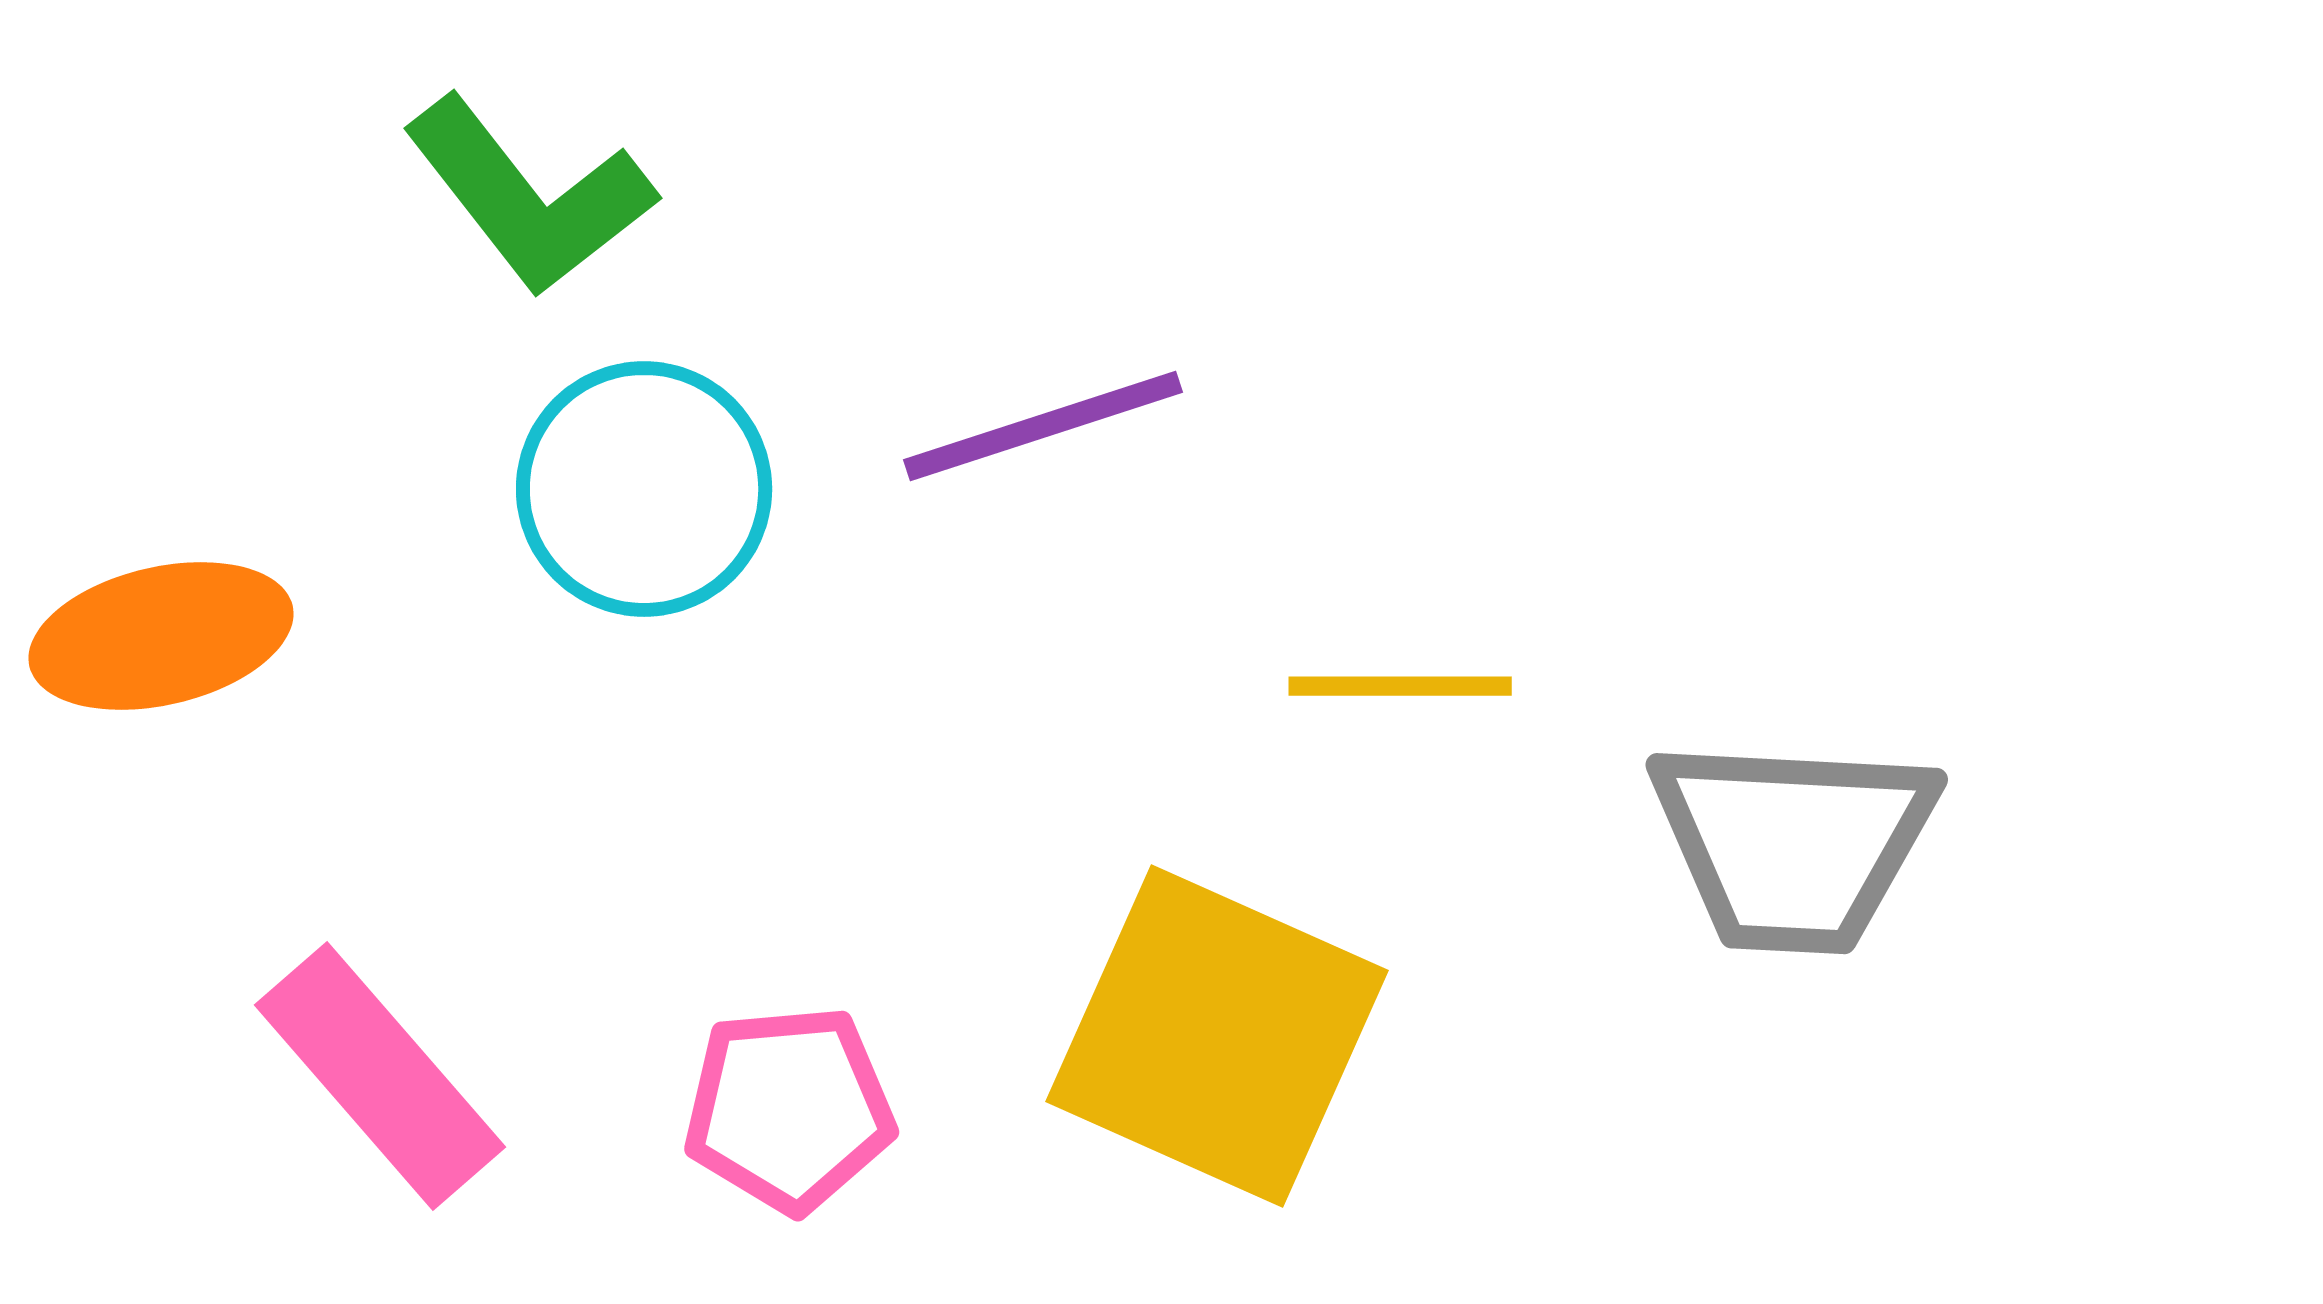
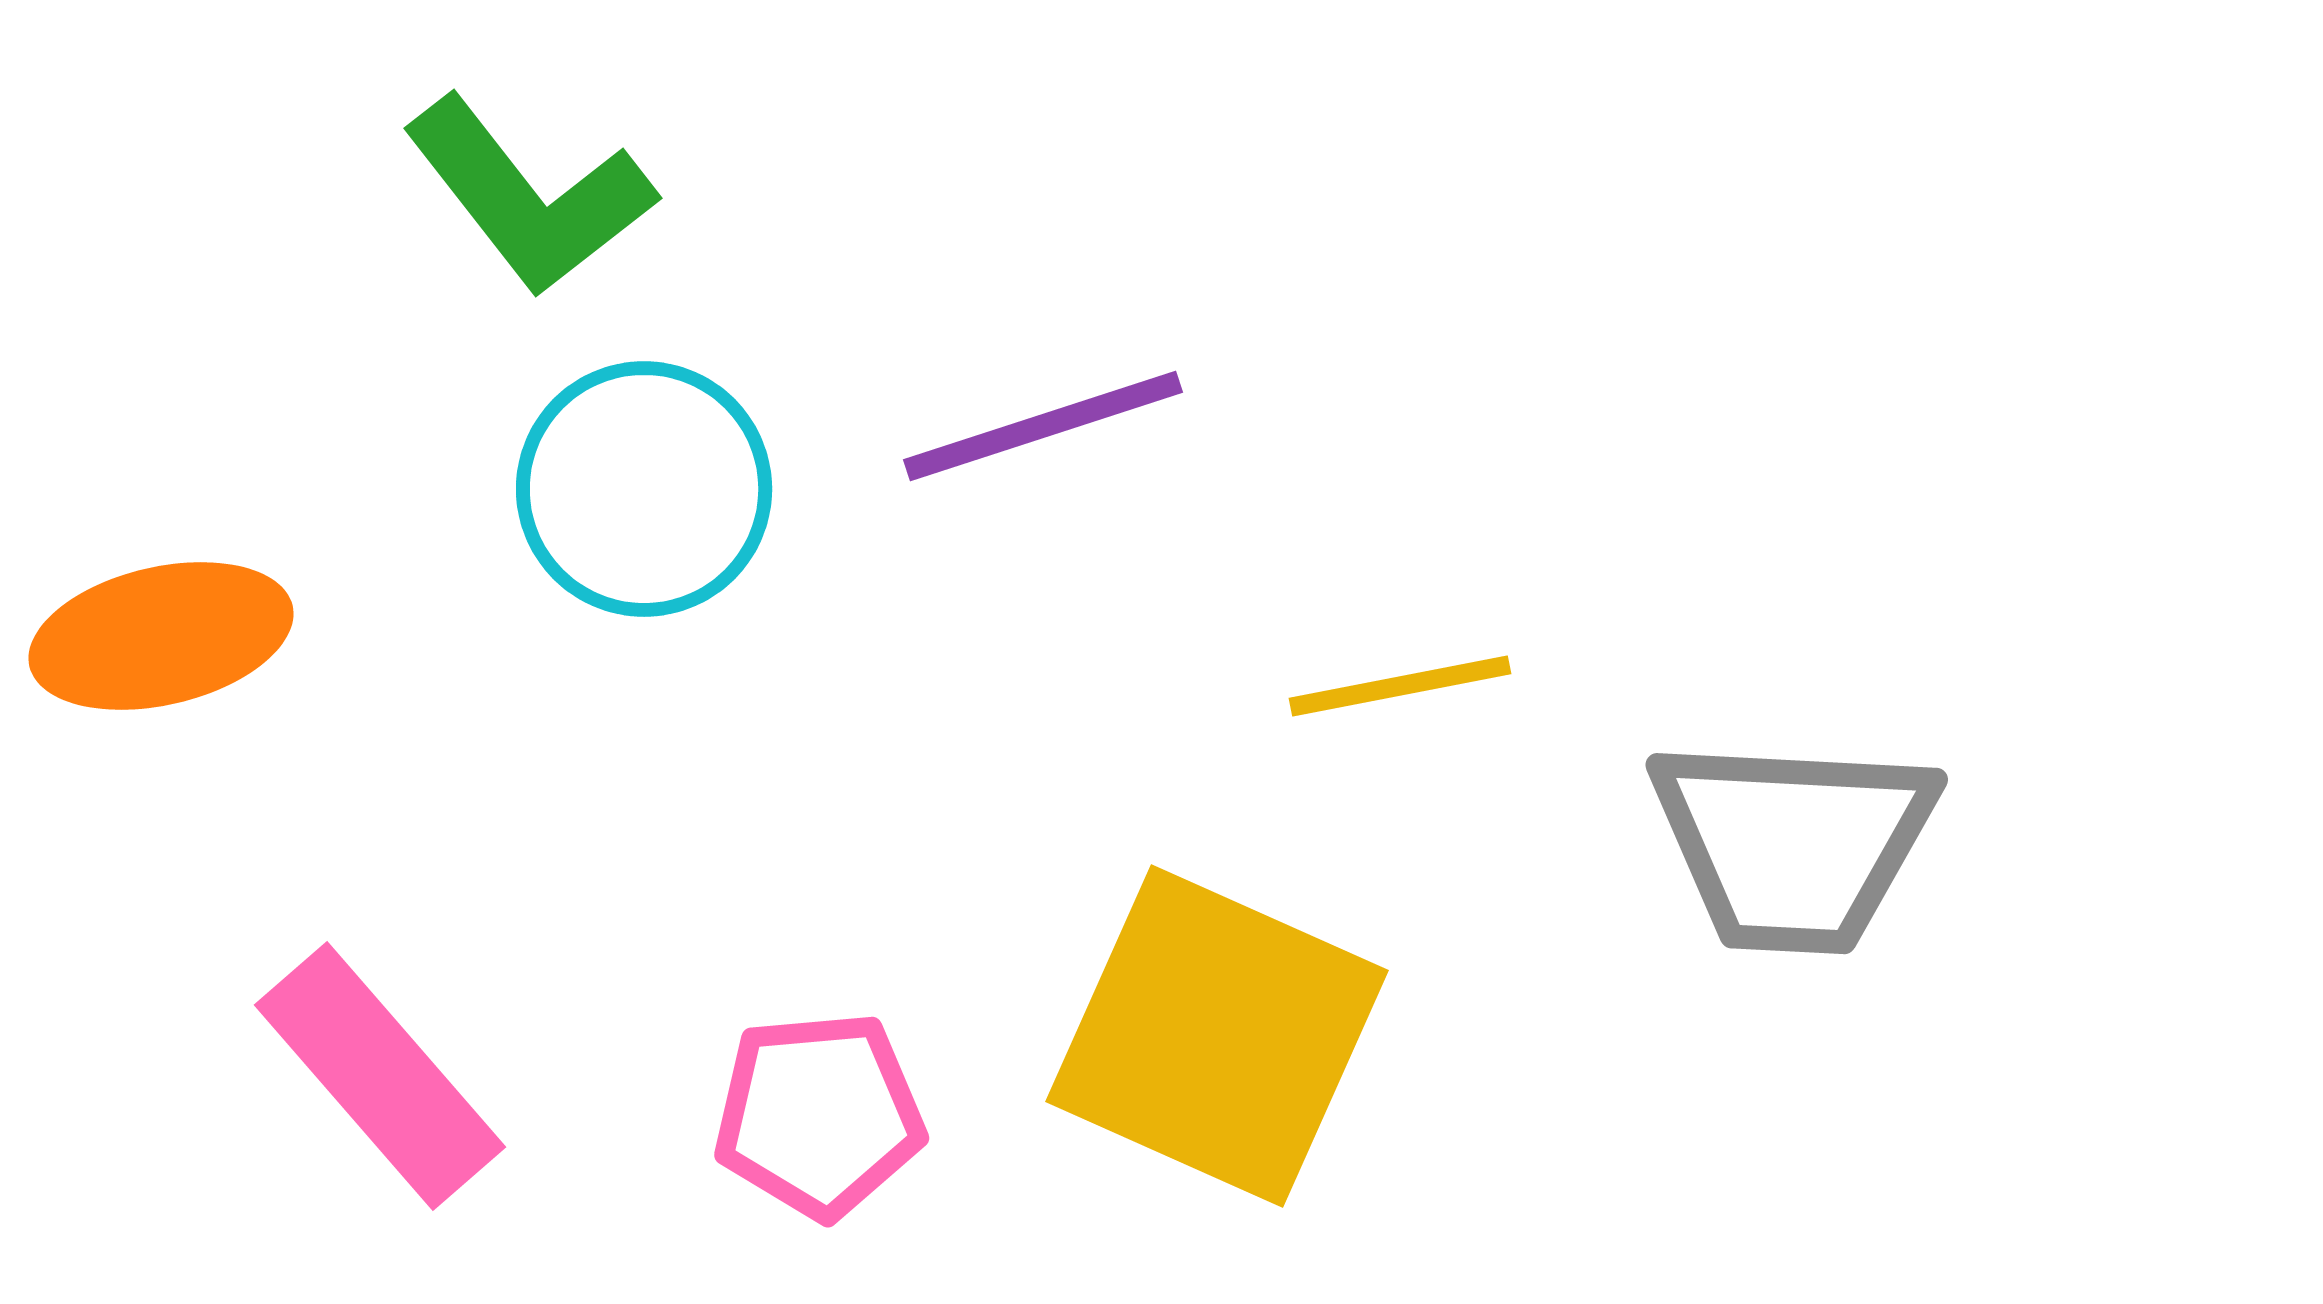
yellow line: rotated 11 degrees counterclockwise
pink pentagon: moved 30 px right, 6 px down
